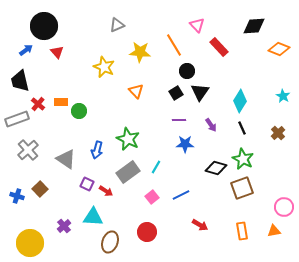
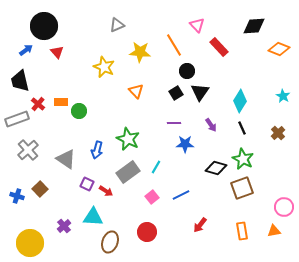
purple line at (179, 120): moved 5 px left, 3 px down
red arrow at (200, 225): rotated 98 degrees clockwise
